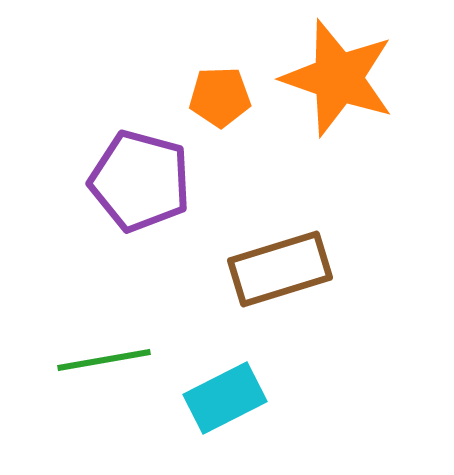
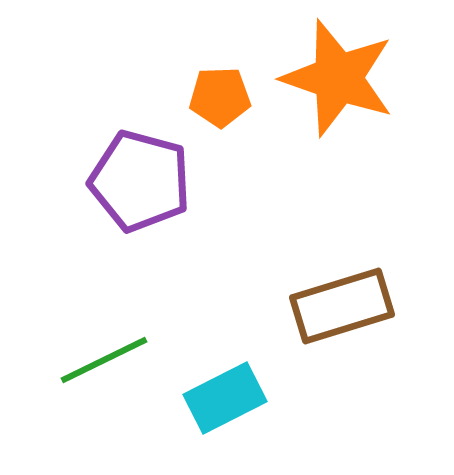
brown rectangle: moved 62 px right, 37 px down
green line: rotated 16 degrees counterclockwise
